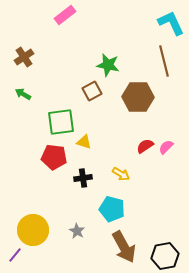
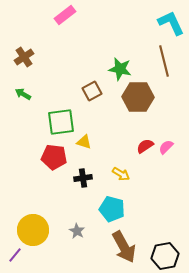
green star: moved 12 px right, 4 px down
